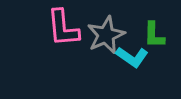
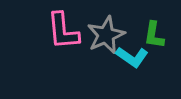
pink L-shape: moved 3 px down
green L-shape: rotated 8 degrees clockwise
